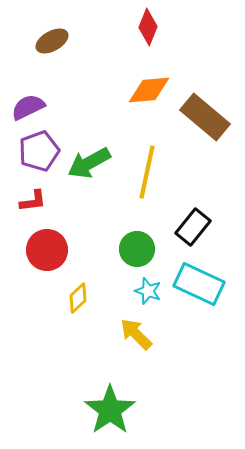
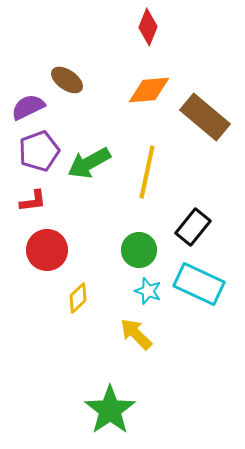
brown ellipse: moved 15 px right, 39 px down; rotated 64 degrees clockwise
green circle: moved 2 px right, 1 px down
